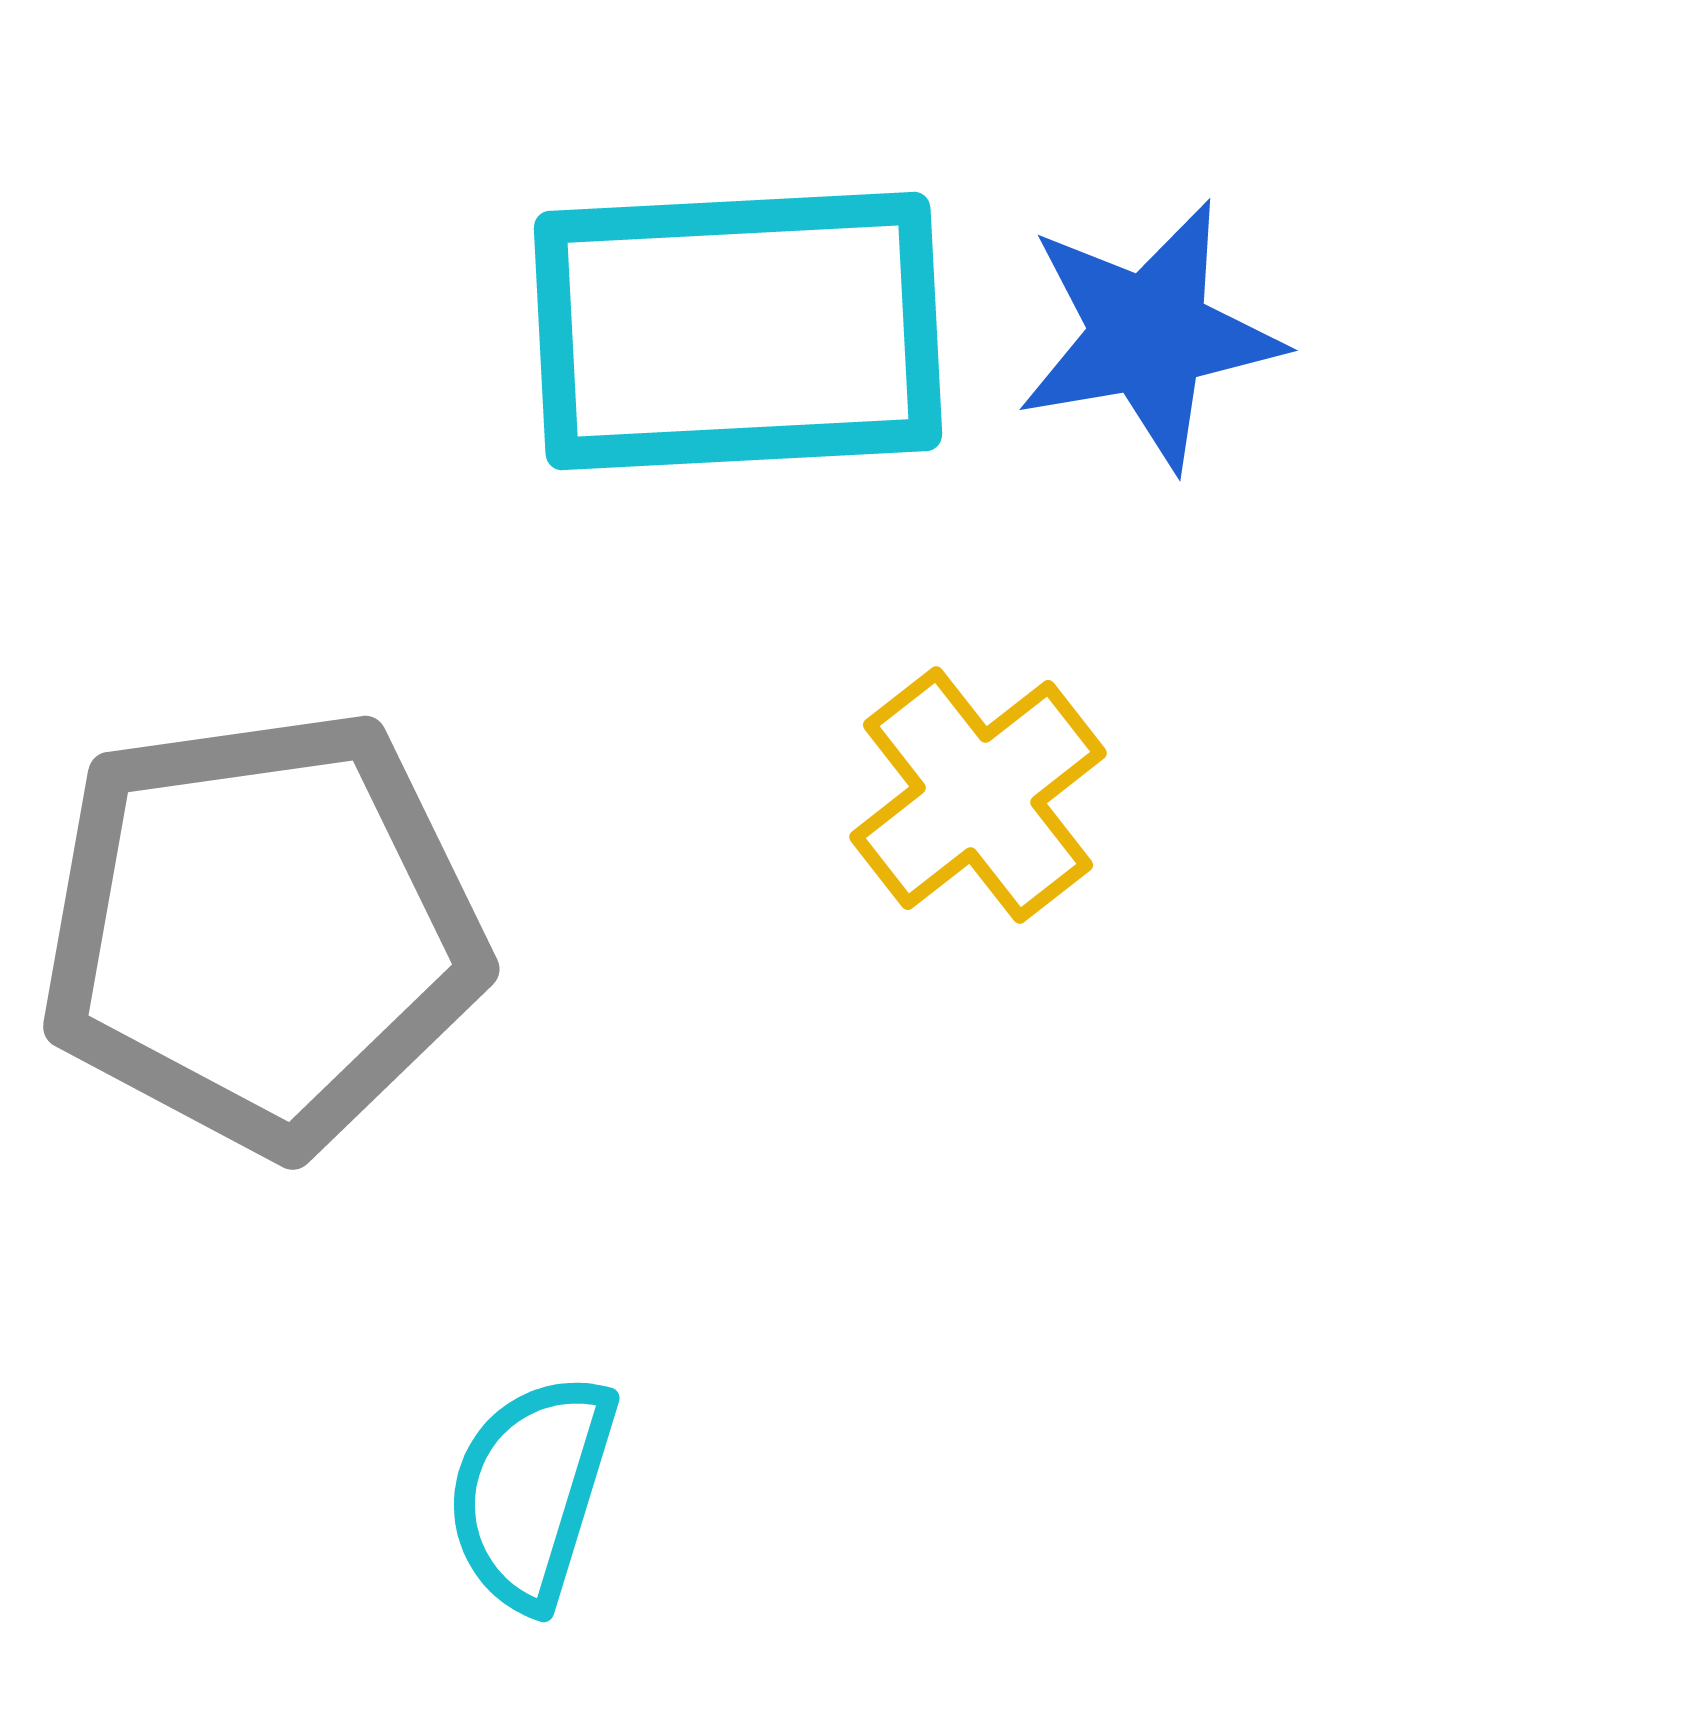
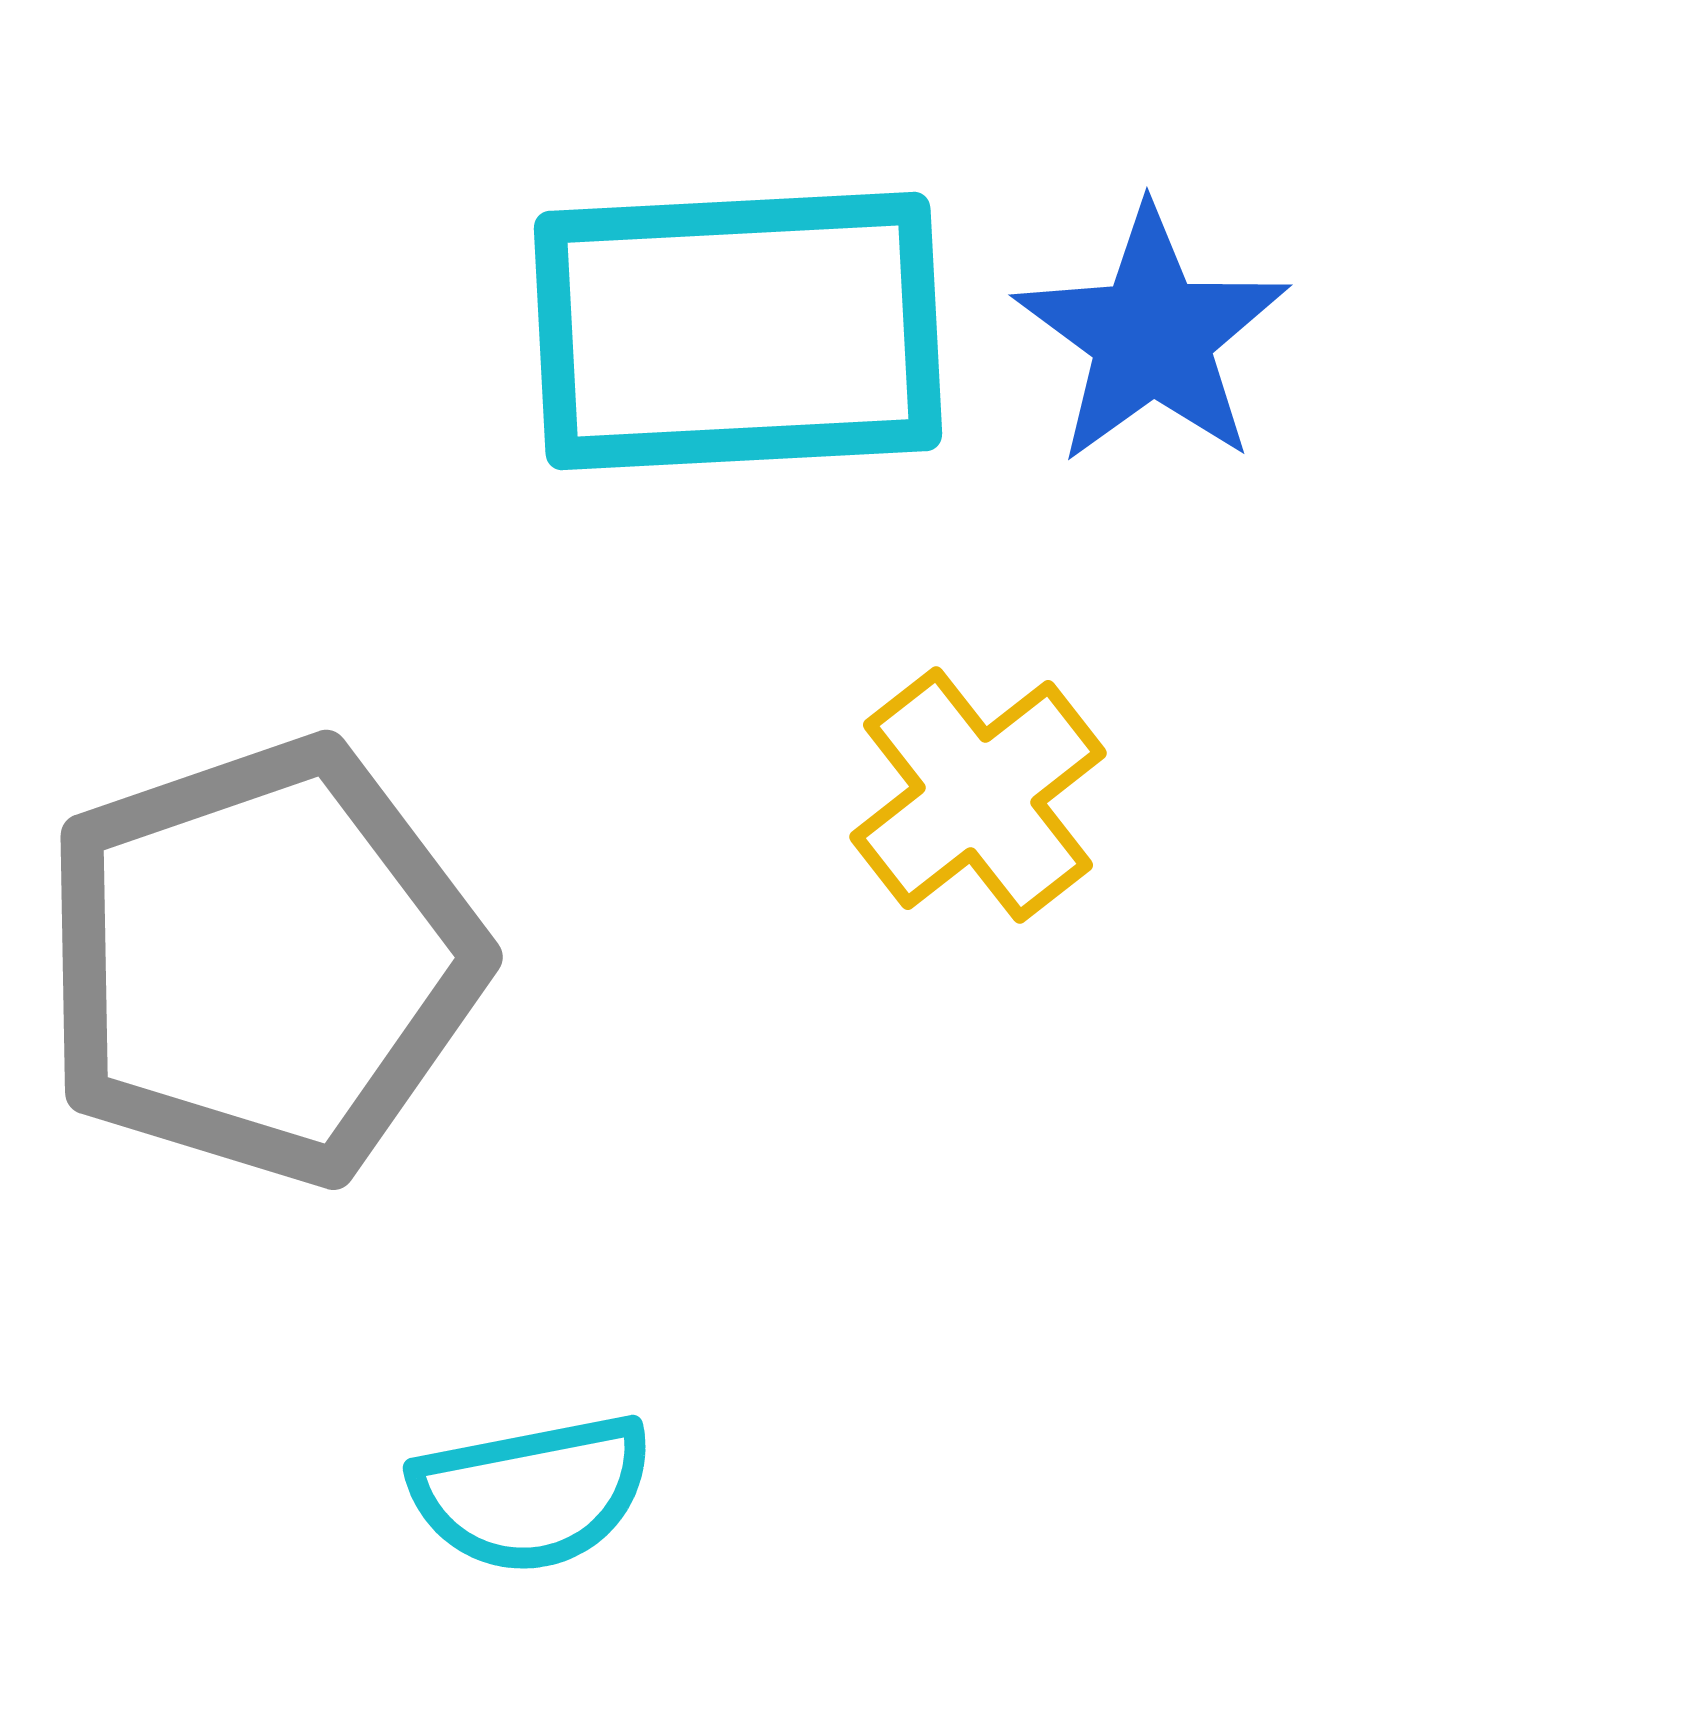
blue star: moved 3 px right, 1 px down; rotated 26 degrees counterclockwise
gray pentagon: moved 30 px down; rotated 11 degrees counterclockwise
cyan semicircle: moved 1 px right, 2 px down; rotated 118 degrees counterclockwise
